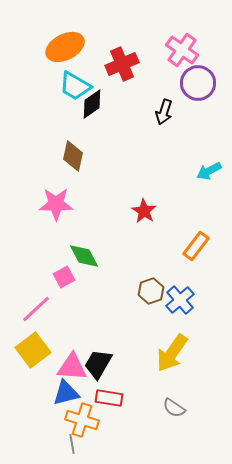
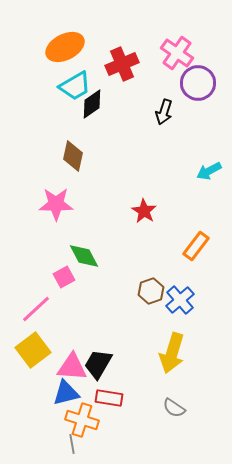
pink cross: moved 5 px left, 3 px down
cyan trapezoid: rotated 60 degrees counterclockwise
yellow arrow: rotated 18 degrees counterclockwise
